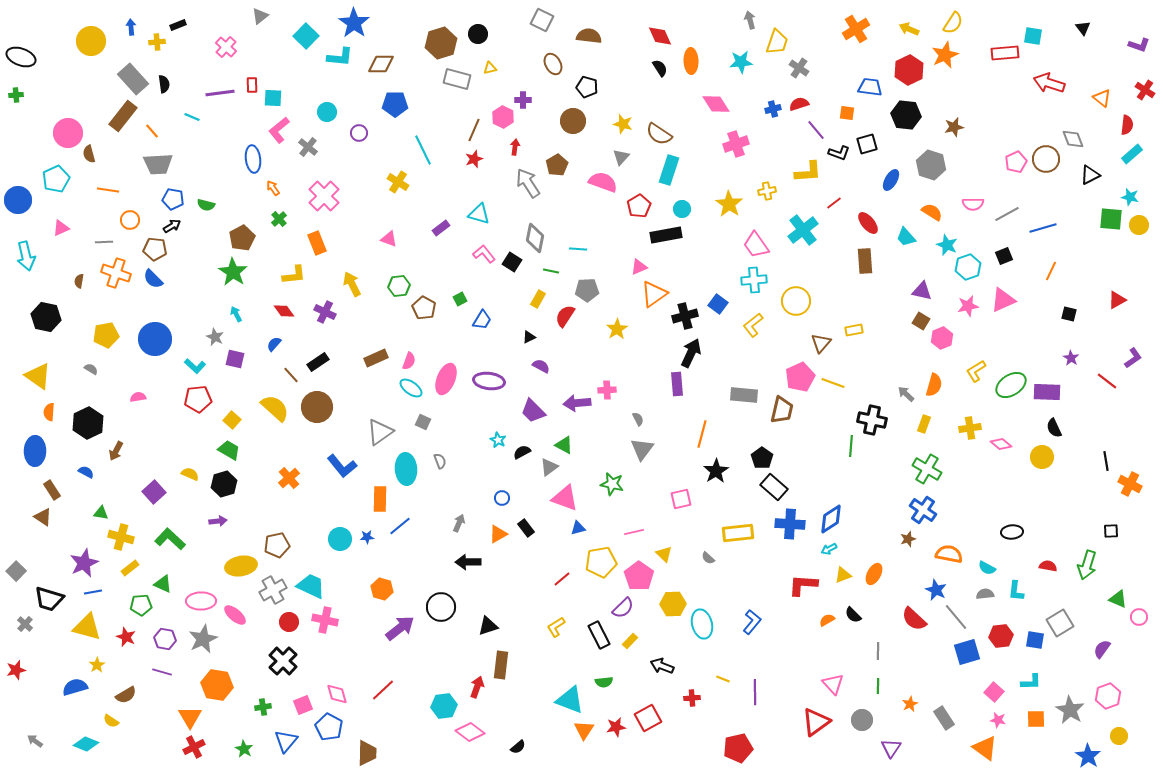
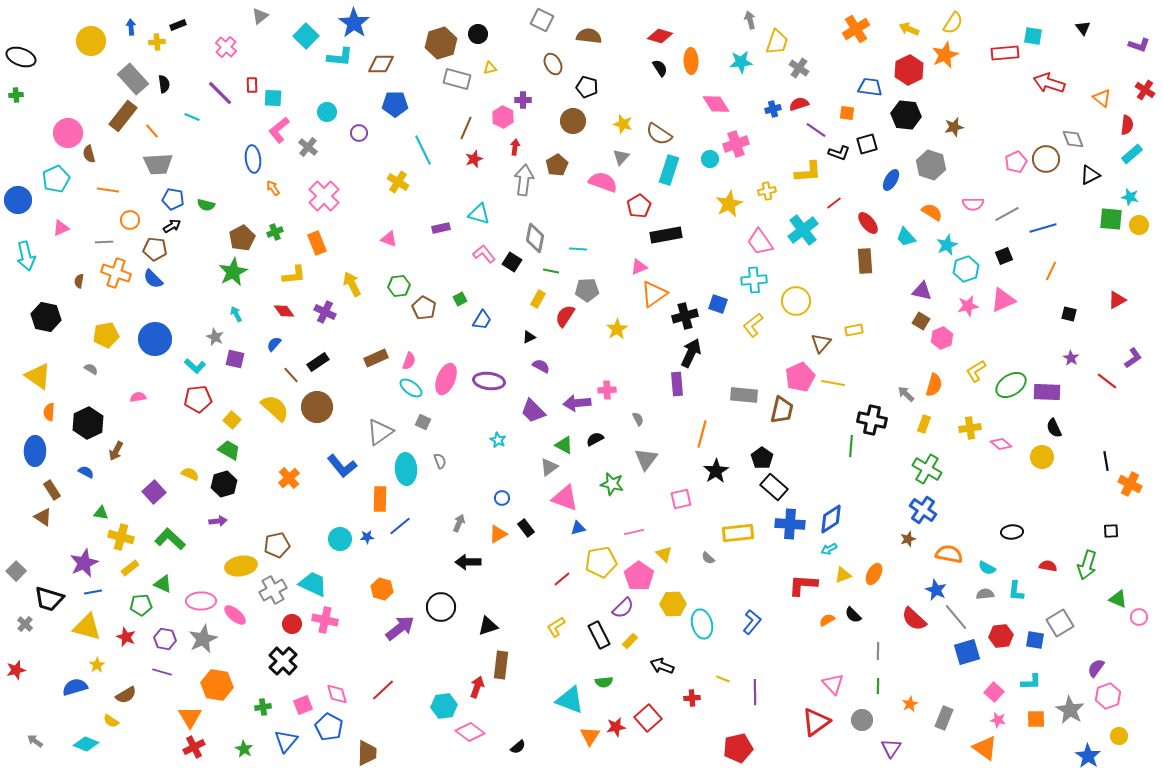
red diamond at (660, 36): rotated 50 degrees counterclockwise
purple line at (220, 93): rotated 52 degrees clockwise
brown line at (474, 130): moved 8 px left, 2 px up
purple line at (816, 130): rotated 15 degrees counterclockwise
gray arrow at (528, 183): moved 4 px left, 3 px up; rotated 40 degrees clockwise
yellow star at (729, 204): rotated 12 degrees clockwise
cyan circle at (682, 209): moved 28 px right, 50 px up
green cross at (279, 219): moved 4 px left, 13 px down; rotated 21 degrees clockwise
purple rectangle at (441, 228): rotated 24 degrees clockwise
pink trapezoid at (756, 245): moved 4 px right, 3 px up
cyan star at (947, 245): rotated 25 degrees clockwise
cyan hexagon at (968, 267): moved 2 px left, 2 px down
green star at (233, 272): rotated 12 degrees clockwise
blue square at (718, 304): rotated 18 degrees counterclockwise
yellow line at (833, 383): rotated 10 degrees counterclockwise
gray triangle at (642, 449): moved 4 px right, 10 px down
black semicircle at (522, 452): moved 73 px right, 13 px up
cyan trapezoid at (311, 586): moved 2 px right, 2 px up
red circle at (289, 622): moved 3 px right, 2 px down
purple semicircle at (1102, 649): moved 6 px left, 19 px down
red square at (648, 718): rotated 12 degrees counterclockwise
gray rectangle at (944, 718): rotated 55 degrees clockwise
orange triangle at (584, 730): moved 6 px right, 6 px down
